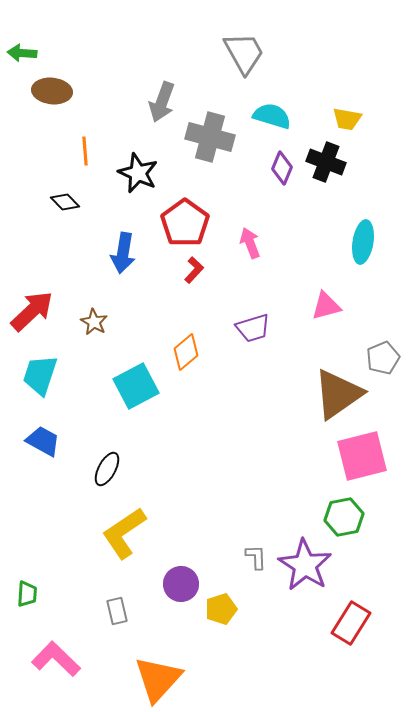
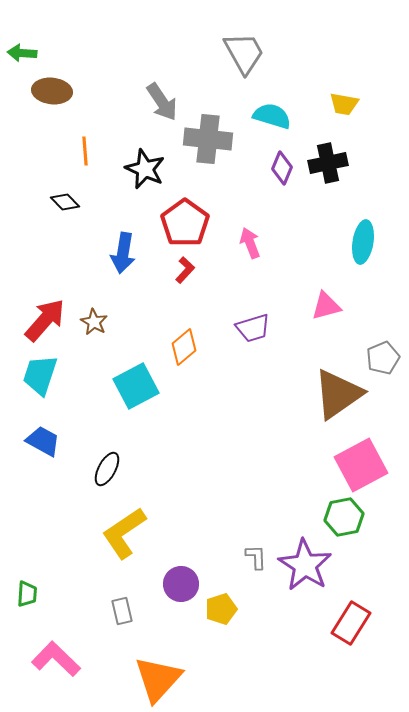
gray arrow: rotated 54 degrees counterclockwise
yellow trapezoid: moved 3 px left, 15 px up
gray cross: moved 2 px left, 2 px down; rotated 9 degrees counterclockwise
black cross: moved 2 px right, 1 px down; rotated 33 degrees counterclockwise
black star: moved 7 px right, 4 px up
red L-shape: moved 9 px left
red arrow: moved 13 px right, 9 px down; rotated 6 degrees counterclockwise
orange diamond: moved 2 px left, 5 px up
pink square: moved 1 px left, 9 px down; rotated 14 degrees counterclockwise
gray rectangle: moved 5 px right
